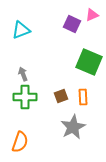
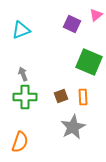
pink triangle: moved 4 px right; rotated 16 degrees counterclockwise
